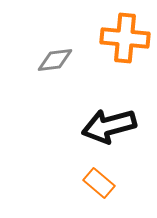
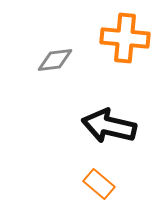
black arrow: rotated 28 degrees clockwise
orange rectangle: moved 1 px down
